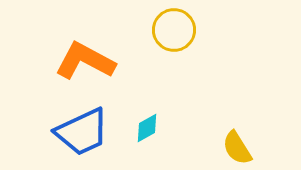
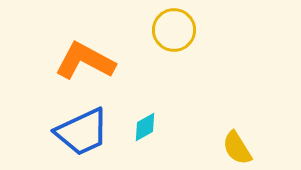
cyan diamond: moved 2 px left, 1 px up
